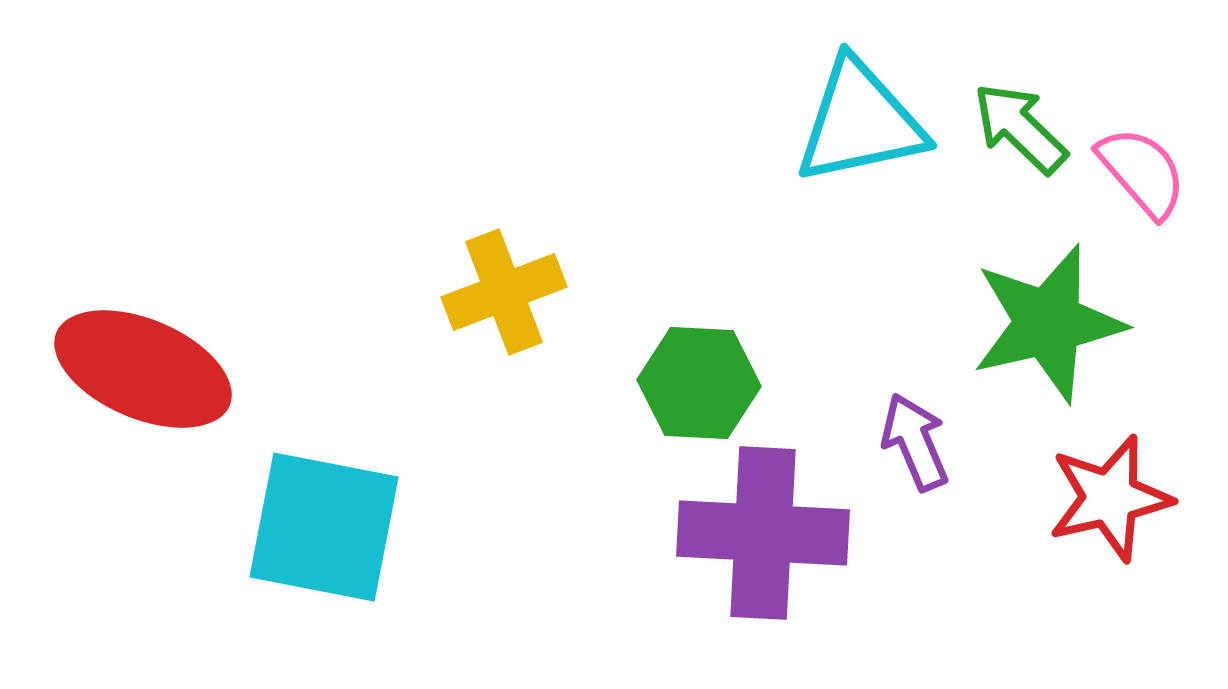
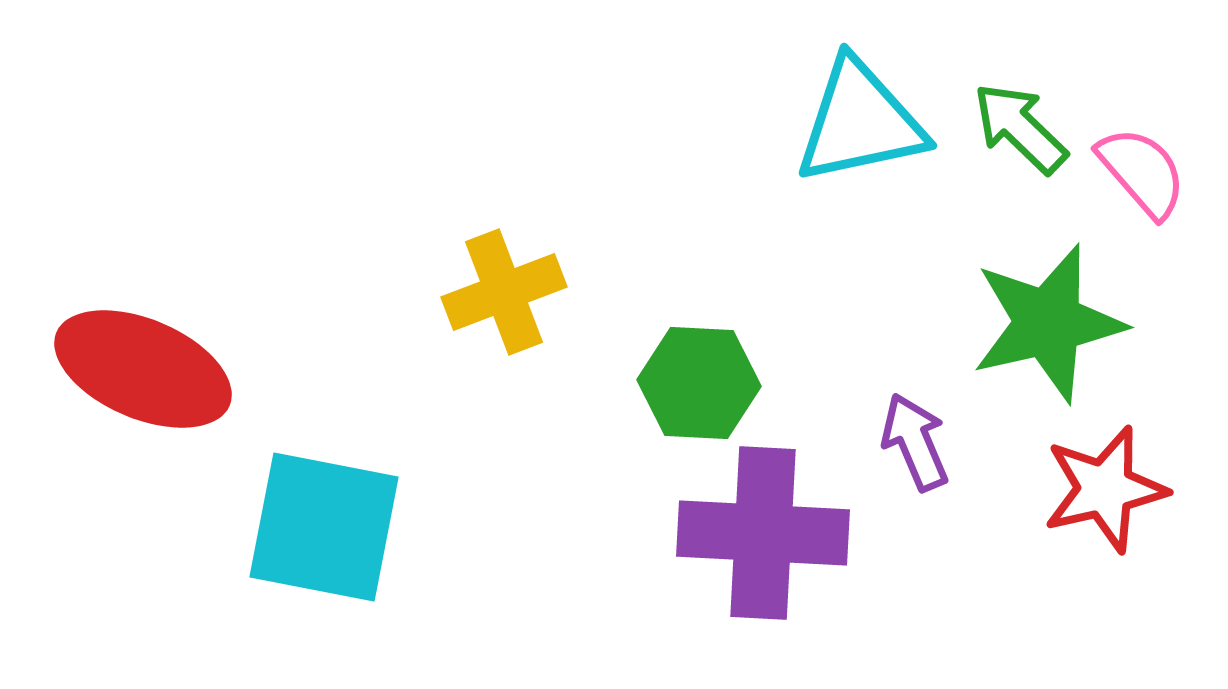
red star: moved 5 px left, 9 px up
